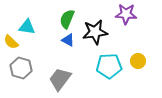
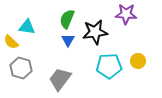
blue triangle: rotated 32 degrees clockwise
